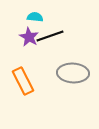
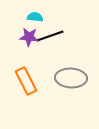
purple star: rotated 24 degrees counterclockwise
gray ellipse: moved 2 px left, 5 px down
orange rectangle: moved 3 px right
